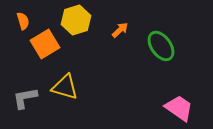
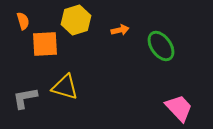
orange arrow: rotated 30 degrees clockwise
orange square: rotated 28 degrees clockwise
pink trapezoid: rotated 12 degrees clockwise
